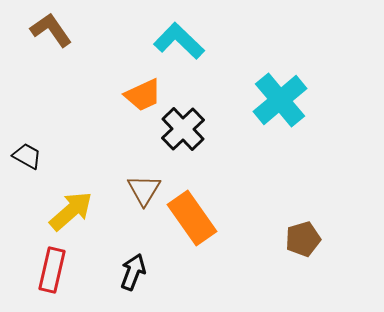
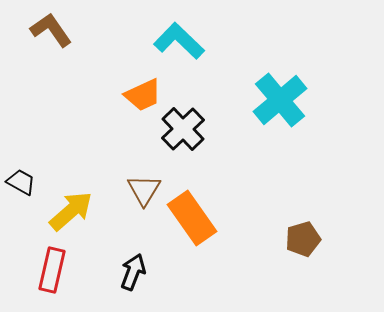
black trapezoid: moved 6 px left, 26 px down
